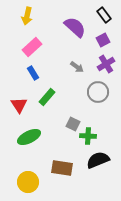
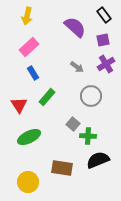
purple square: rotated 16 degrees clockwise
pink rectangle: moved 3 px left
gray circle: moved 7 px left, 4 px down
gray square: rotated 16 degrees clockwise
